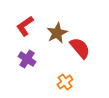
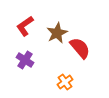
purple cross: moved 2 px left, 1 px down
